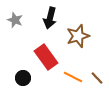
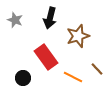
brown line: moved 9 px up
